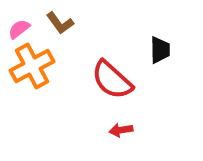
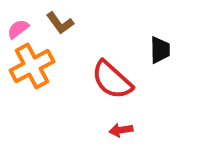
pink semicircle: moved 1 px left
